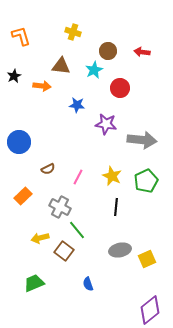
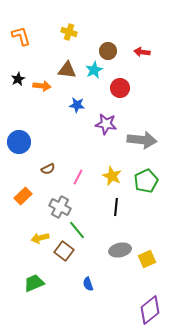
yellow cross: moved 4 px left
brown triangle: moved 6 px right, 4 px down
black star: moved 4 px right, 3 px down
